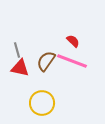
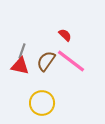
red semicircle: moved 8 px left, 6 px up
gray line: moved 5 px right, 1 px down; rotated 35 degrees clockwise
pink line: moved 1 px left; rotated 16 degrees clockwise
red triangle: moved 2 px up
